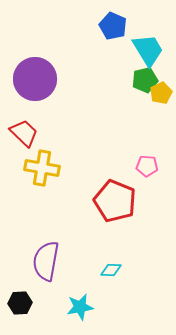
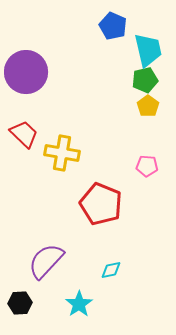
cyan trapezoid: rotated 18 degrees clockwise
purple circle: moved 9 px left, 7 px up
yellow pentagon: moved 13 px left, 13 px down; rotated 10 degrees counterclockwise
red trapezoid: moved 1 px down
yellow cross: moved 20 px right, 15 px up
red pentagon: moved 14 px left, 3 px down
purple semicircle: rotated 33 degrees clockwise
cyan diamond: rotated 15 degrees counterclockwise
cyan star: moved 1 px left, 3 px up; rotated 24 degrees counterclockwise
